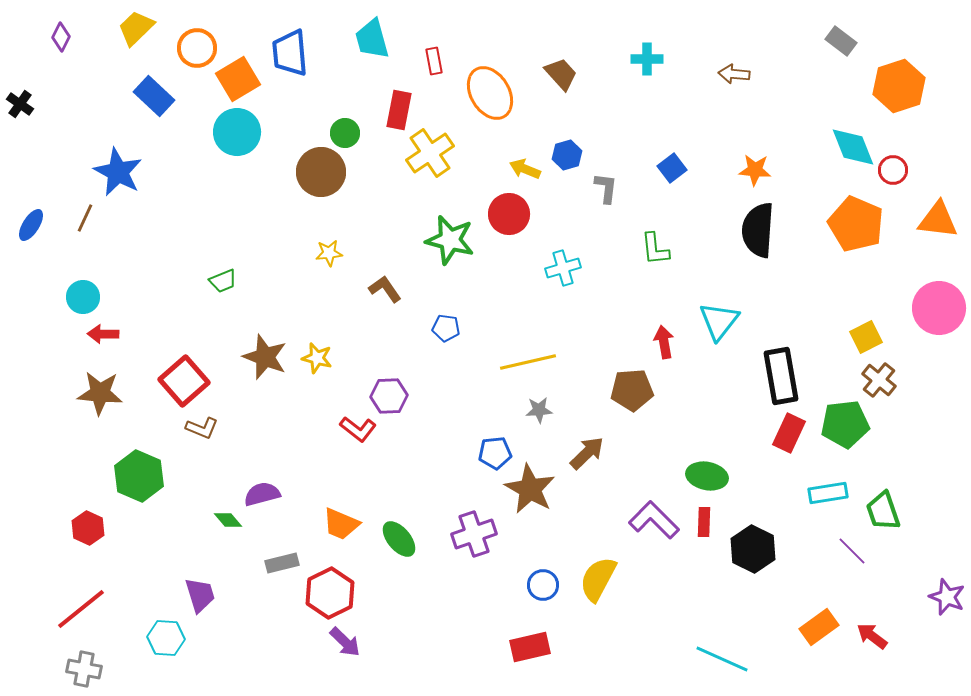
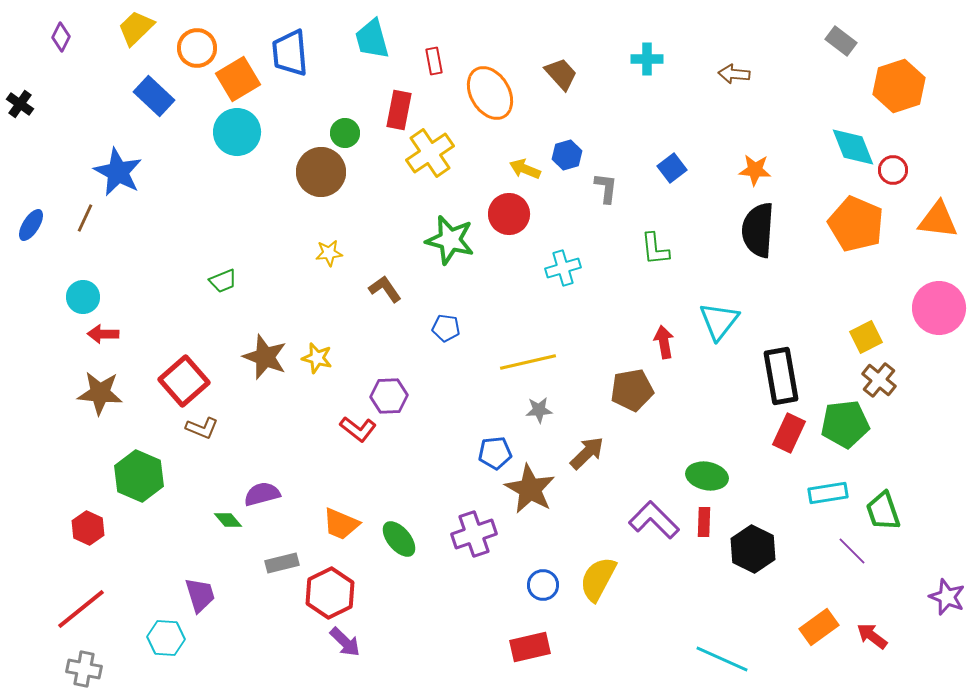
brown pentagon at (632, 390): rotated 6 degrees counterclockwise
